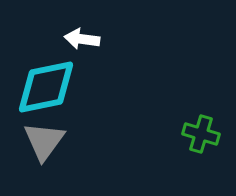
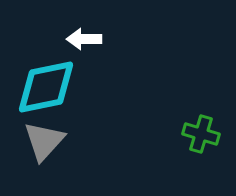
white arrow: moved 2 px right; rotated 8 degrees counterclockwise
gray triangle: rotated 6 degrees clockwise
